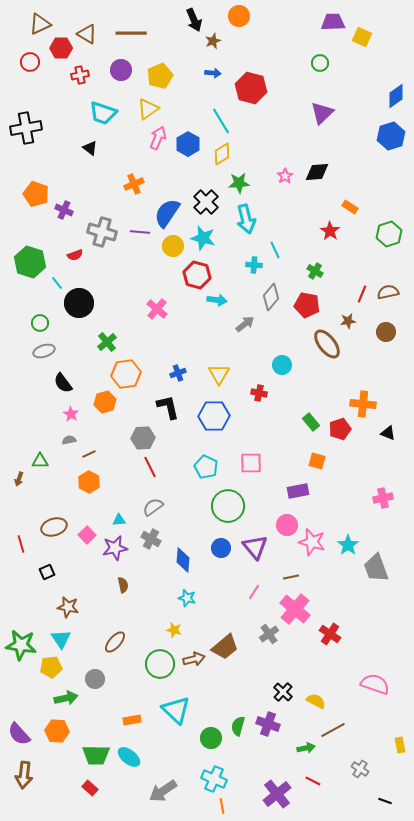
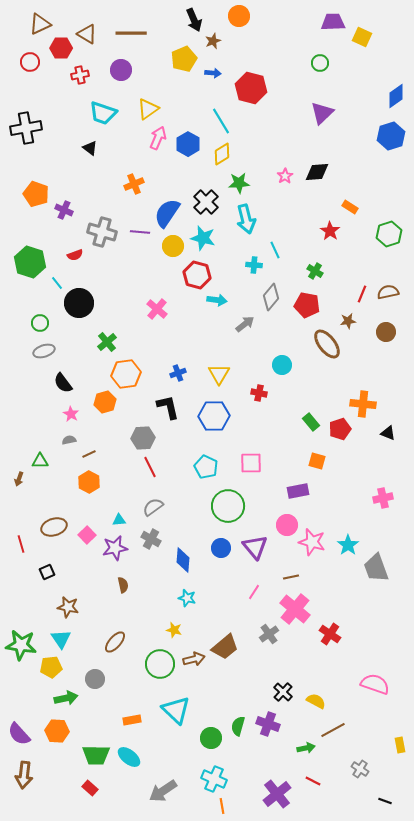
yellow pentagon at (160, 76): moved 24 px right, 17 px up
